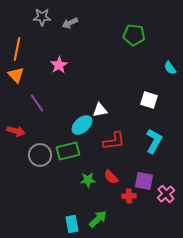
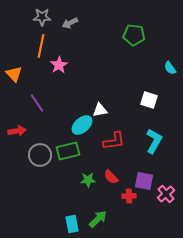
orange line: moved 24 px right, 3 px up
orange triangle: moved 2 px left, 1 px up
red arrow: moved 1 px right; rotated 24 degrees counterclockwise
